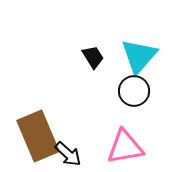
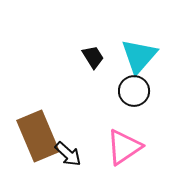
pink triangle: moved 1 px left; rotated 24 degrees counterclockwise
